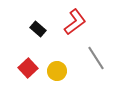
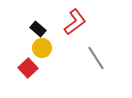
yellow circle: moved 15 px left, 23 px up
